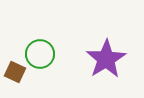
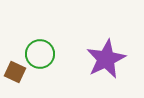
purple star: rotated 6 degrees clockwise
